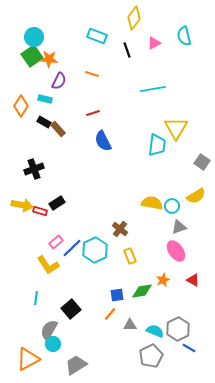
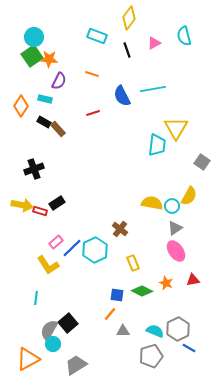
yellow diamond at (134, 18): moved 5 px left
blue semicircle at (103, 141): moved 19 px right, 45 px up
yellow semicircle at (196, 196): moved 7 px left; rotated 30 degrees counterclockwise
gray triangle at (179, 227): moved 4 px left, 1 px down; rotated 14 degrees counterclockwise
yellow rectangle at (130, 256): moved 3 px right, 7 px down
orange star at (163, 280): moved 3 px right, 3 px down; rotated 24 degrees counterclockwise
red triangle at (193, 280): rotated 40 degrees counterclockwise
green diamond at (142, 291): rotated 35 degrees clockwise
blue square at (117, 295): rotated 16 degrees clockwise
black square at (71, 309): moved 3 px left, 14 px down
gray triangle at (130, 325): moved 7 px left, 6 px down
gray pentagon at (151, 356): rotated 10 degrees clockwise
